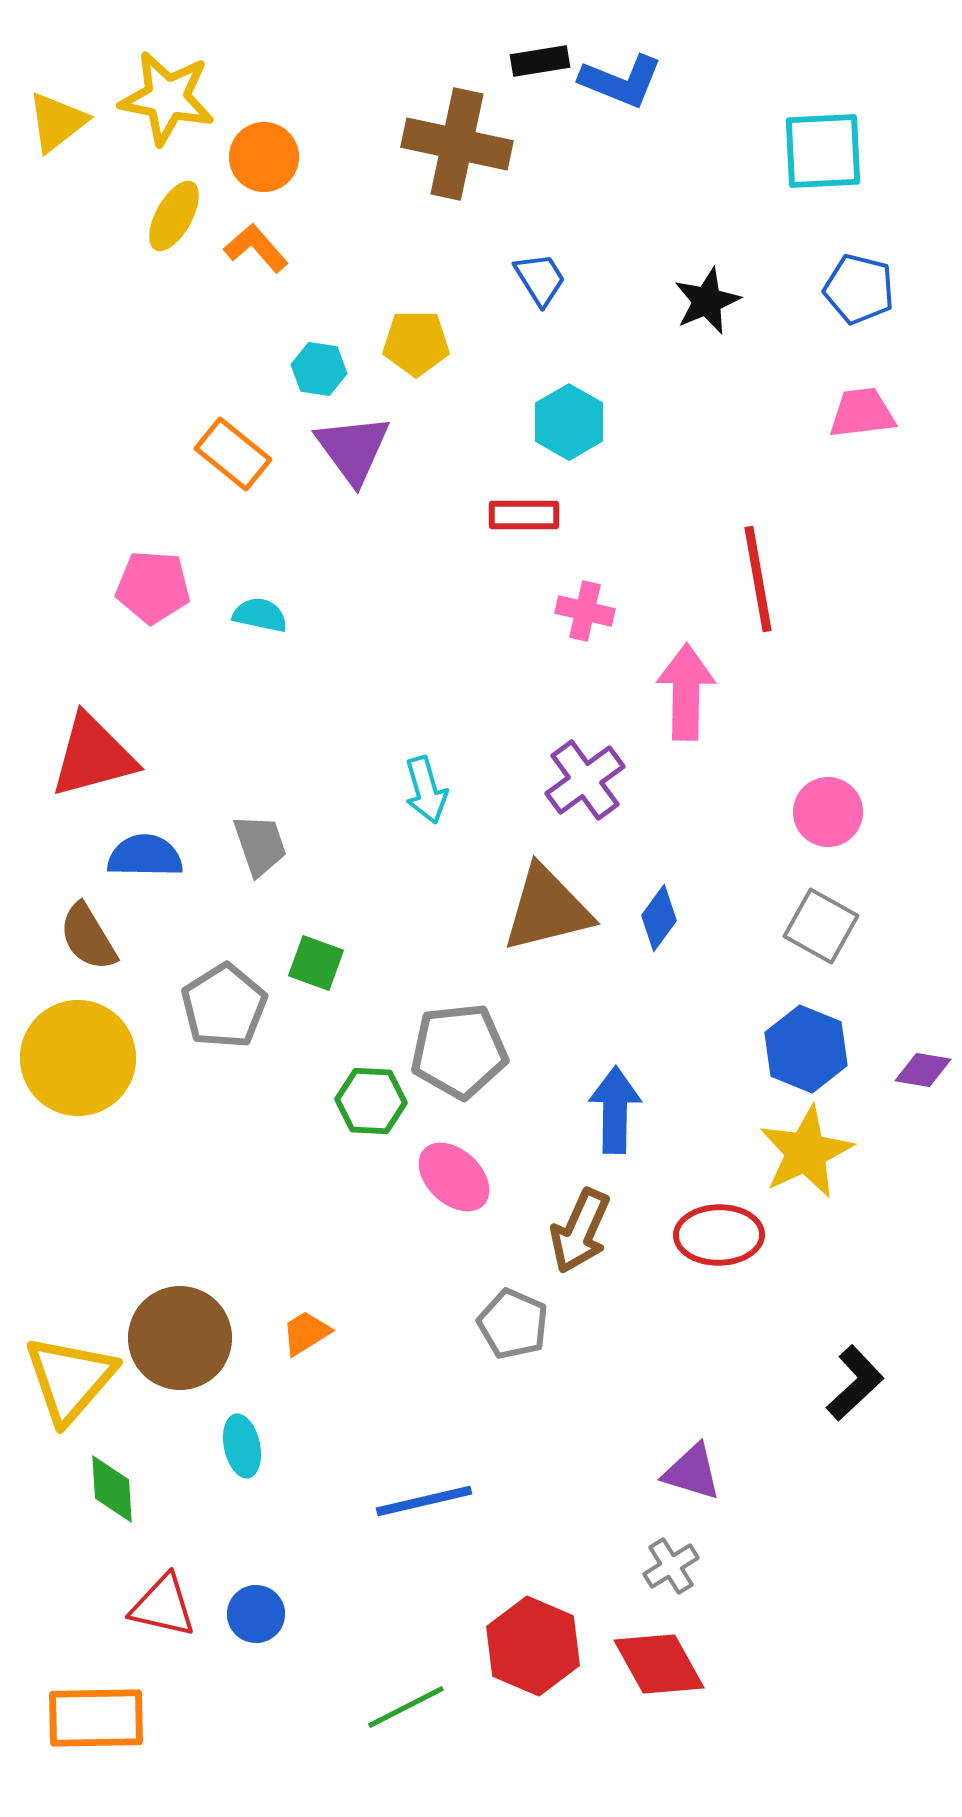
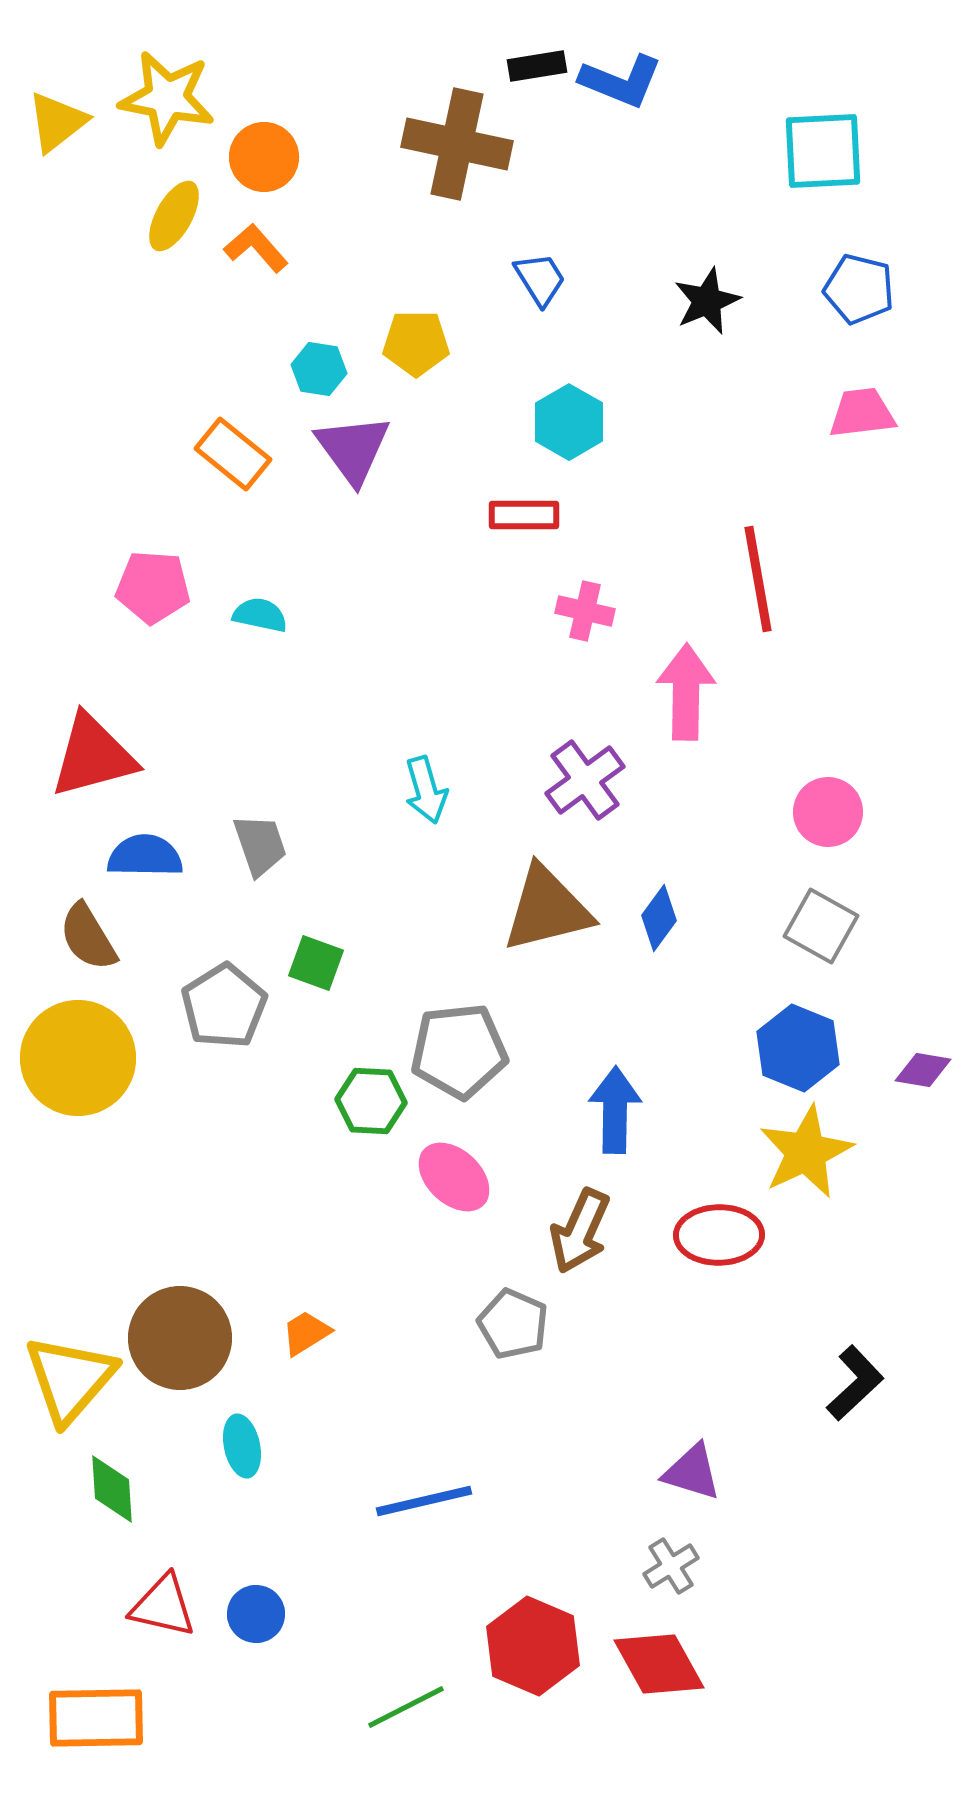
black rectangle at (540, 61): moved 3 px left, 5 px down
blue hexagon at (806, 1049): moved 8 px left, 1 px up
